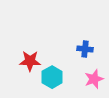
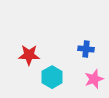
blue cross: moved 1 px right
red star: moved 1 px left, 6 px up
